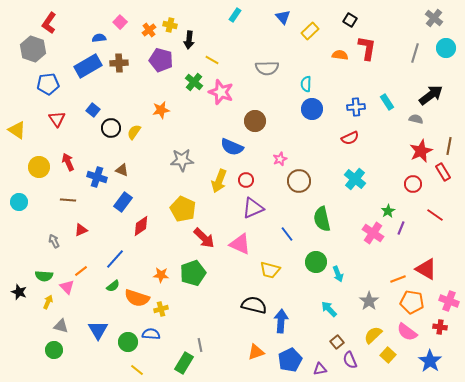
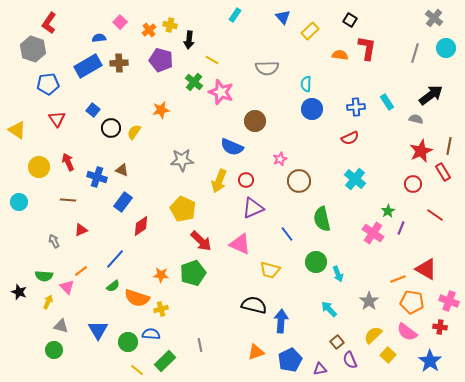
red arrow at (204, 238): moved 3 px left, 3 px down
green rectangle at (184, 363): moved 19 px left, 2 px up; rotated 15 degrees clockwise
